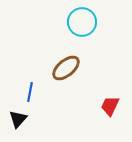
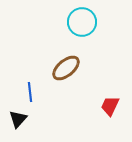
blue line: rotated 18 degrees counterclockwise
